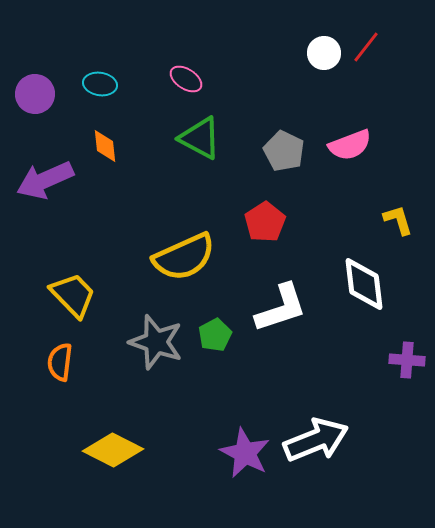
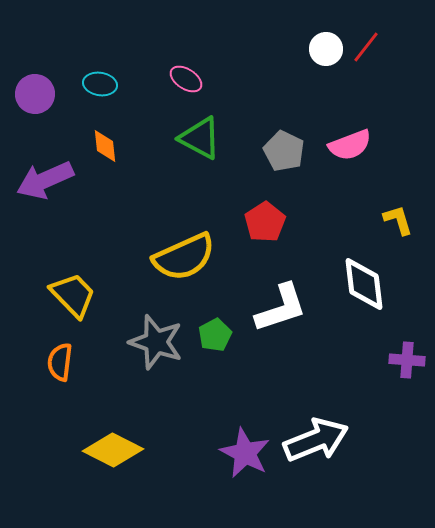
white circle: moved 2 px right, 4 px up
